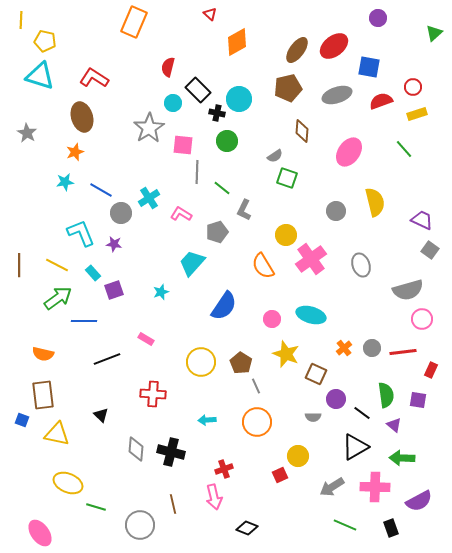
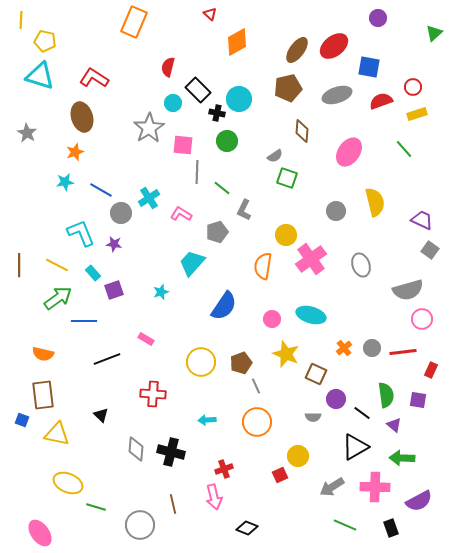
orange semicircle at (263, 266): rotated 40 degrees clockwise
brown pentagon at (241, 363): rotated 20 degrees clockwise
